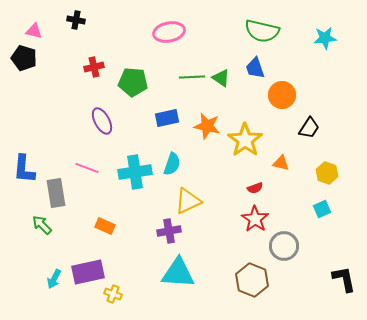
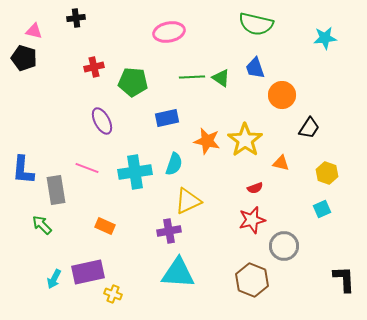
black cross: moved 2 px up; rotated 18 degrees counterclockwise
green semicircle: moved 6 px left, 7 px up
orange star: moved 15 px down
cyan semicircle: moved 2 px right
blue L-shape: moved 1 px left, 1 px down
gray rectangle: moved 3 px up
red star: moved 3 px left, 1 px down; rotated 24 degrees clockwise
black L-shape: rotated 8 degrees clockwise
